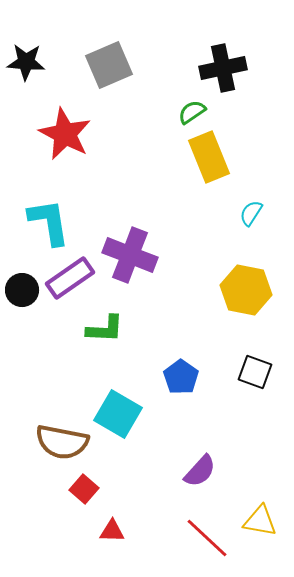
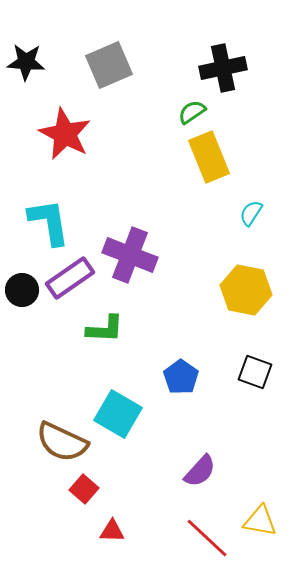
brown semicircle: rotated 14 degrees clockwise
